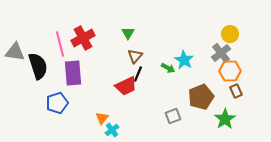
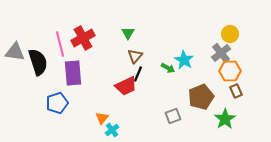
black semicircle: moved 4 px up
